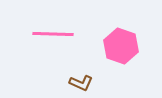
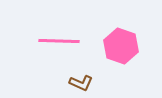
pink line: moved 6 px right, 7 px down
